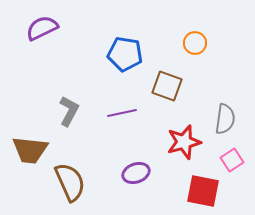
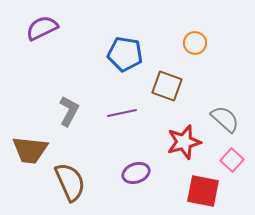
gray semicircle: rotated 56 degrees counterclockwise
pink square: rotated 15 degrees counterclockwise
